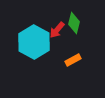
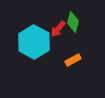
green diamond: moved 1 px left, 1 px up
red arrow: moved 1 px right, 1 px up
